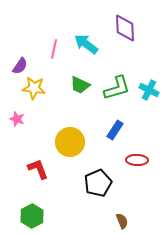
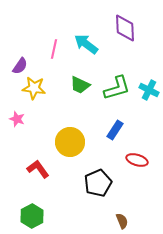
red ellipse: rotated 15 degrees clockwise
red L-shape: rotated 15 degrees counterclockwise
